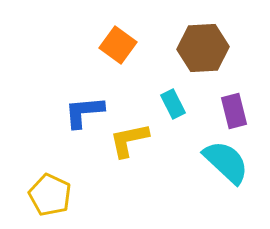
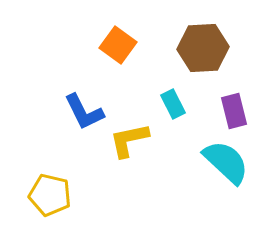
blue L-shape: rotated 111 degrees counterclockwise
yellow pentagon: rotated 12 degrees counterclockwise
